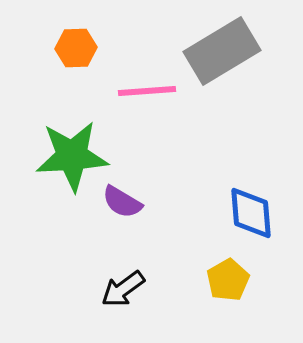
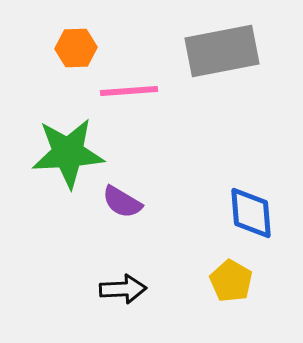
gray rectangle: rotated 20 degrees clockwise
pink line: moved 18 px left
green star: moved 4 px left, 3 px up
yellow pentagon: moved 3 px right, 1 px down; rotated 12 degrees counterclockwise
black arrow: rotated 147 degrees counterclockwise
